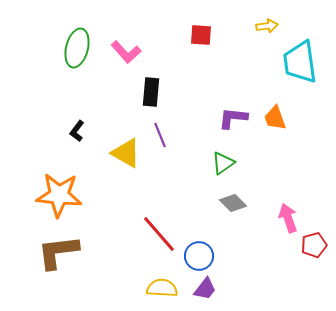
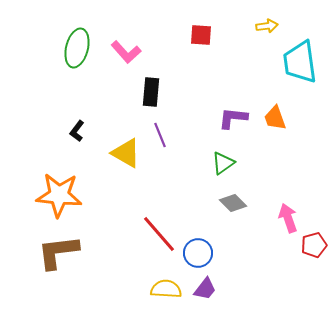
blue circle: moved 1 px left, 3 px up
yellow semicircle: moved 4 px right, 1 px down
